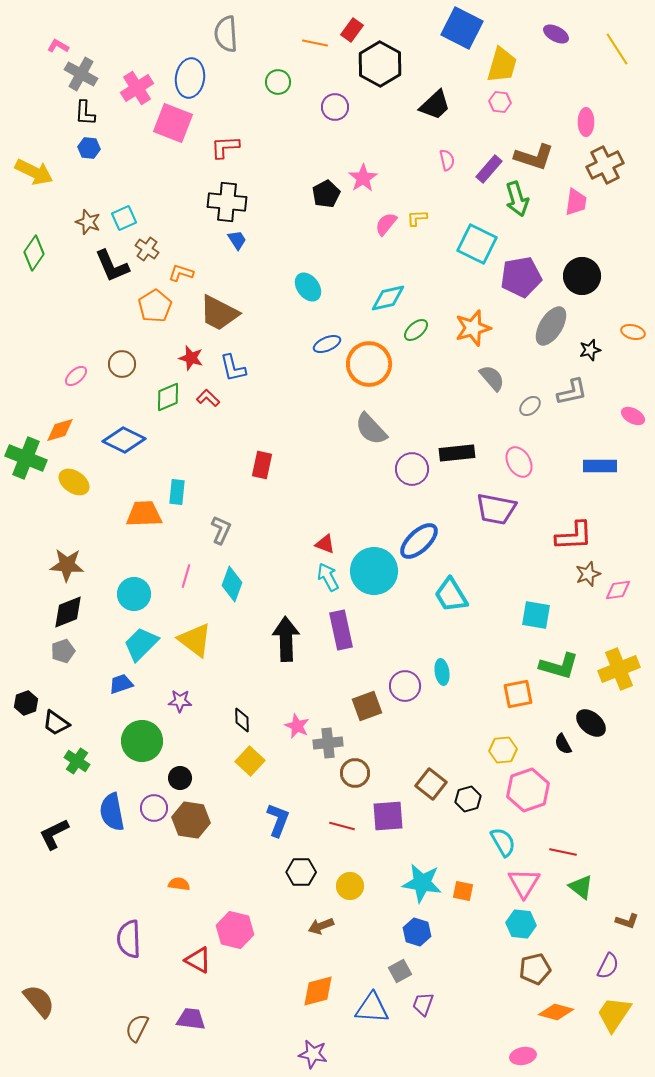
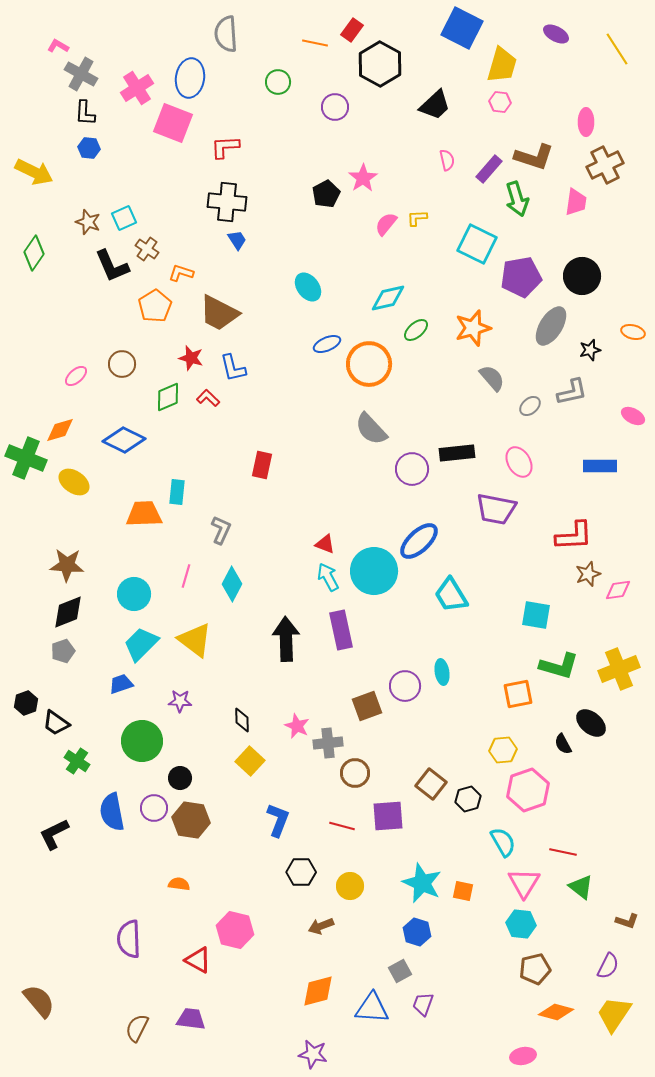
cyan diamond at (232, 584): rotated 8 degrees clockwise
cyan star at (422, 883): rotated 15 degrees clockwise
